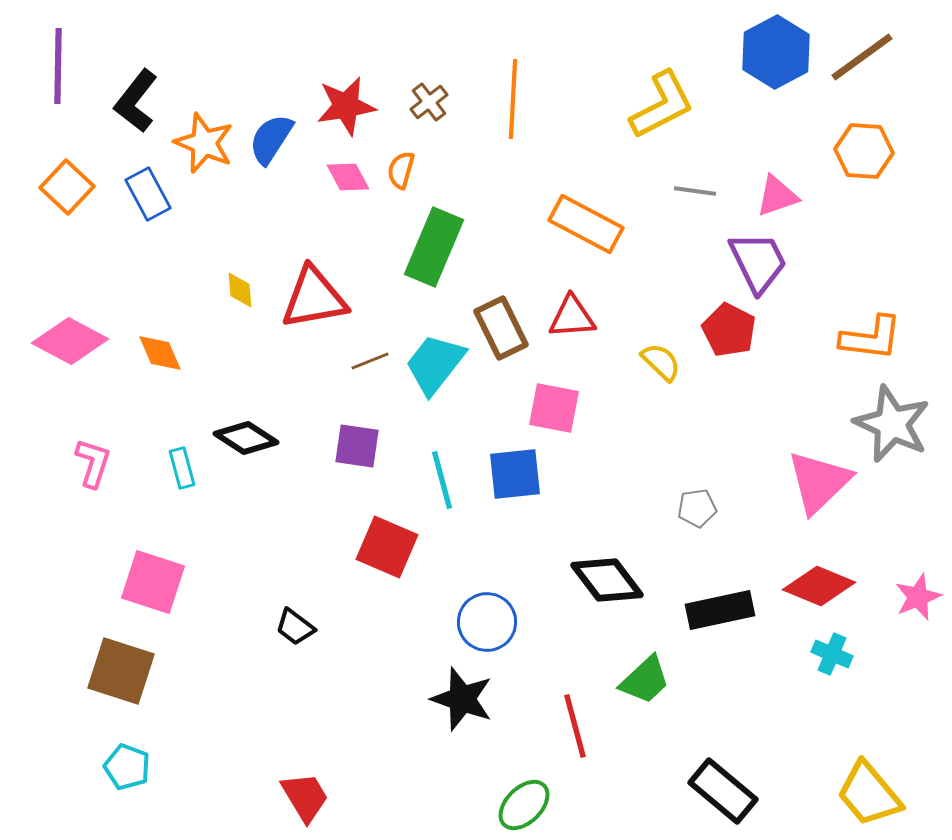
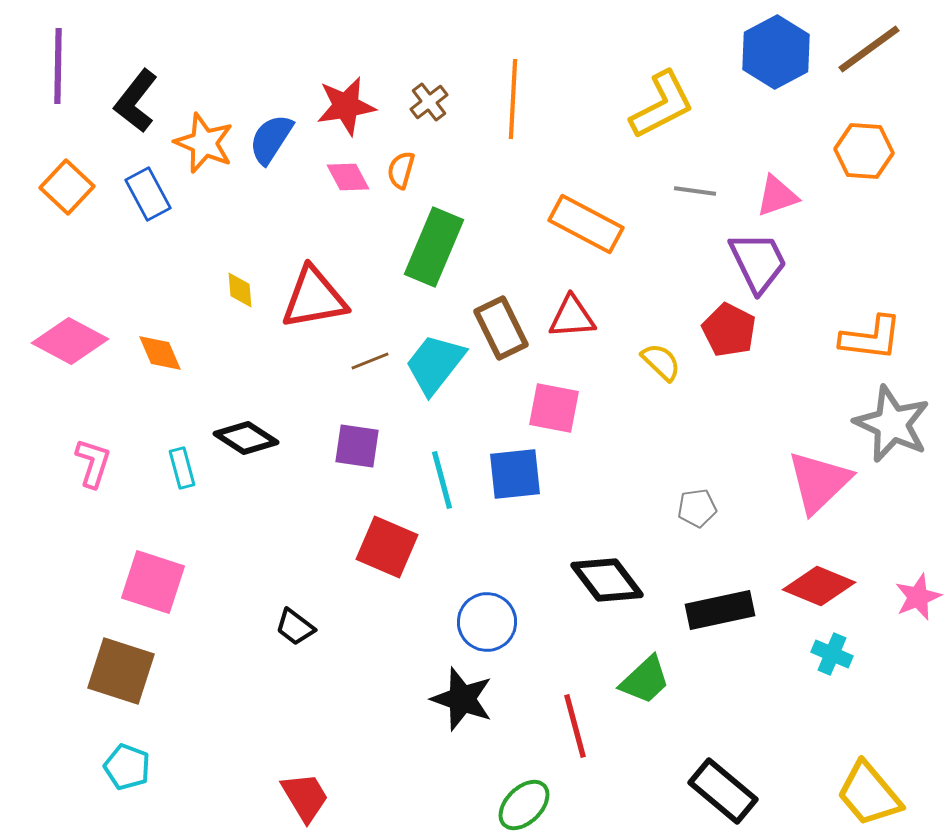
brown line at (862, 57): moved 7 px right, 8 px up
